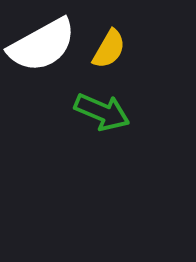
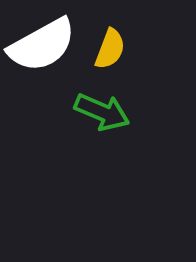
yellow semicircle: moved 1 px right; rotated 9 degrees counterclockwise
